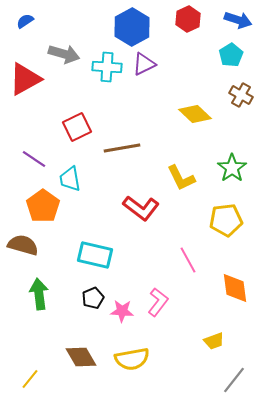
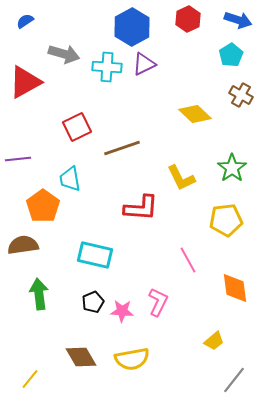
red triangle: moved 3 px down
brown line: rotated 9 degrees counterclockwise
purple line: moved 16 px left; rotated 40 degrees counterclockwise
red L-shape: rotated 33 degrees counterclockwise
brown semicircle: rotated 24 degrees counterclockwise
black pentagon: moved 4 px down
pink L-shape: rotated 12 degrees counterclockwise
yellow trapezoid: rotated 20 degrees counterclockwise
